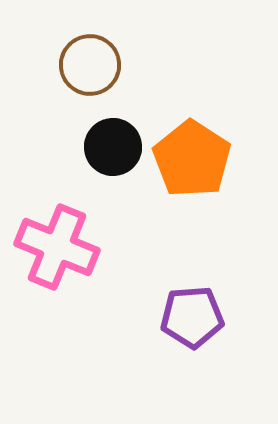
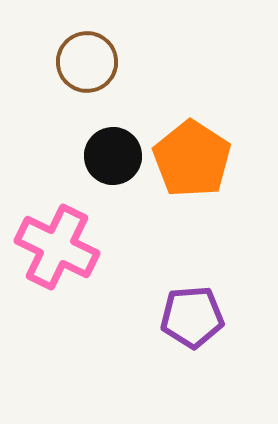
brown circle: moved 3 px left, 3 px up
black circle: moved 9 px down
pink cross: rotated 4 degrees clockwise
